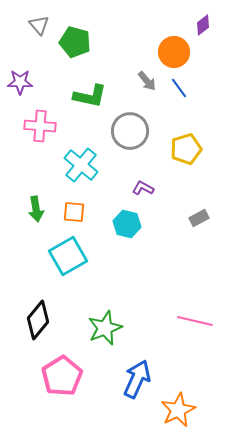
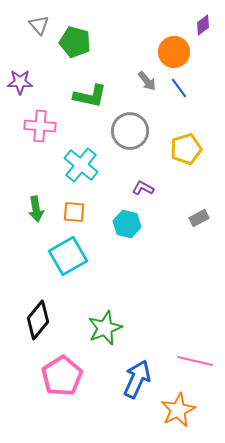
pink line: moved 40 px down
